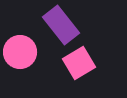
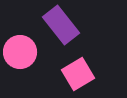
pink square: moved 1 px left, 11 px down
